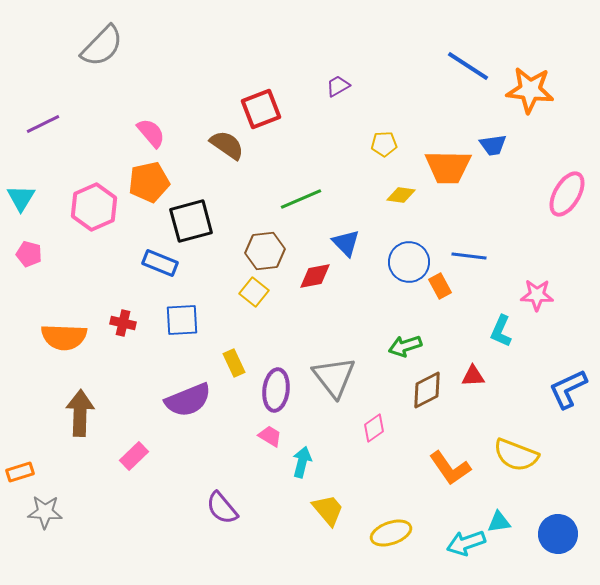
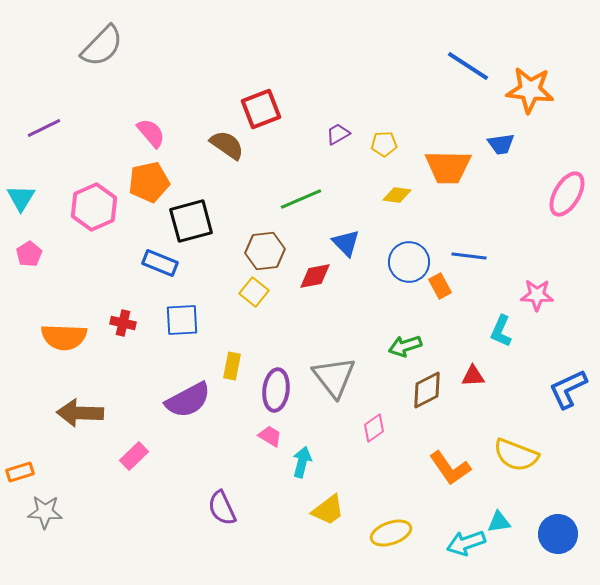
purple trapezoid at (338, 86): moved 48 px down
purple line at (43, 124): moved 1 px right, 4 px down
blue trapezoid at (493, 145): moved 8 px right, 1 px up
yellow diamond at (401, 195): moved 4 px left
pink pentagon at (29, 254): rotated 25 degrees clockwise
yellow rectangle at (234, 363): moved 2 px left, 3 px down; rotated 36 degrees clockwise
purple semicircle at (188, 400): rotated 6 degrees counterclockwise
brown arrow at (80, 413): rotated 90 degrees counterclockwise
purple semicircle at (222, 508): rotated 15 degrees clockwise
yellow trapezoid at (328, 510): rotated 93 degrees clockwise
